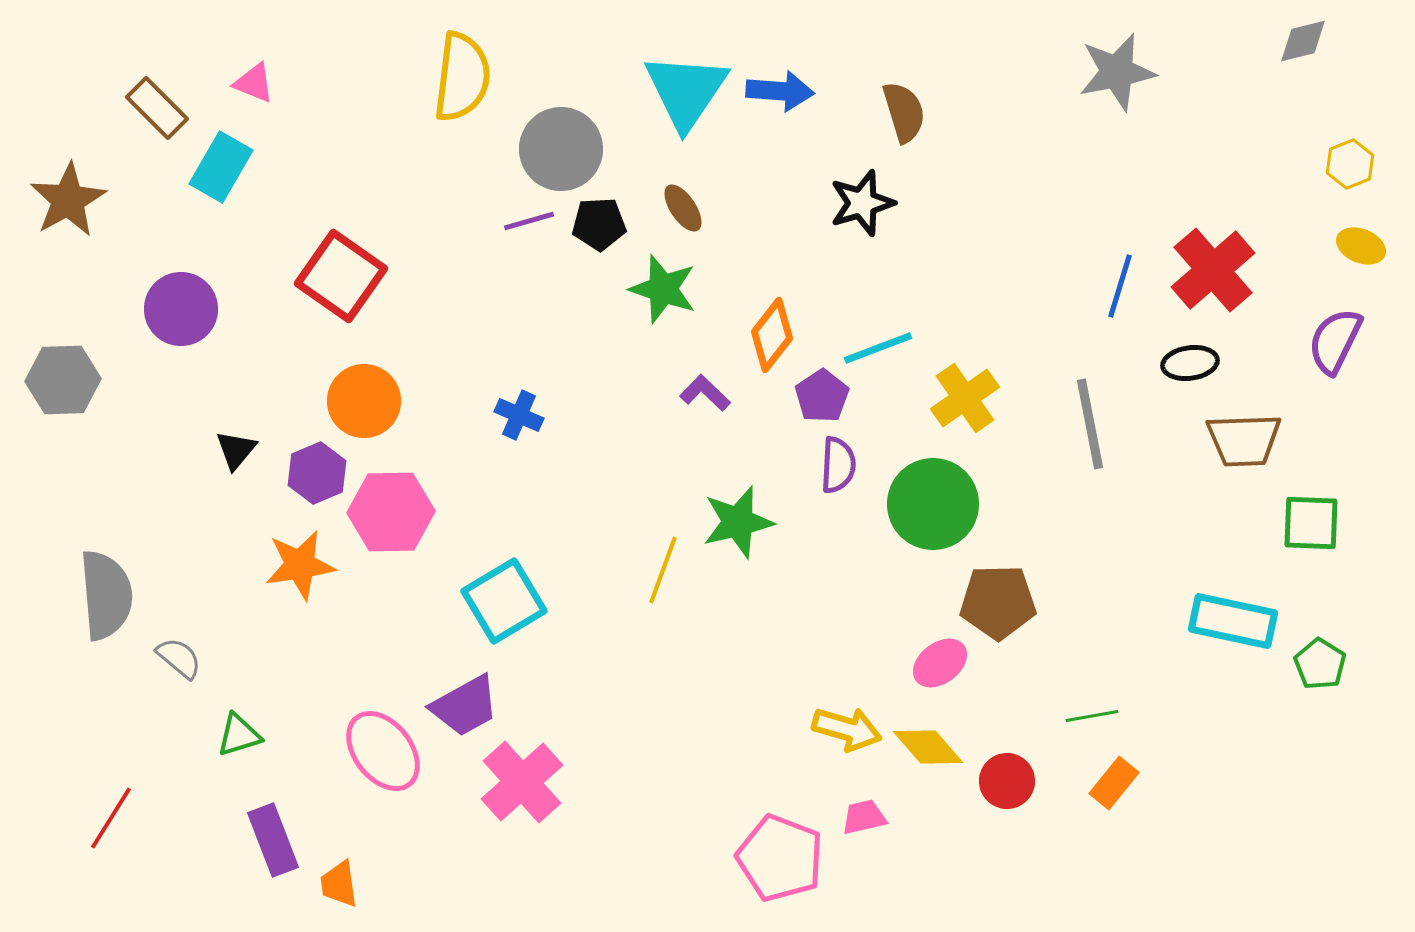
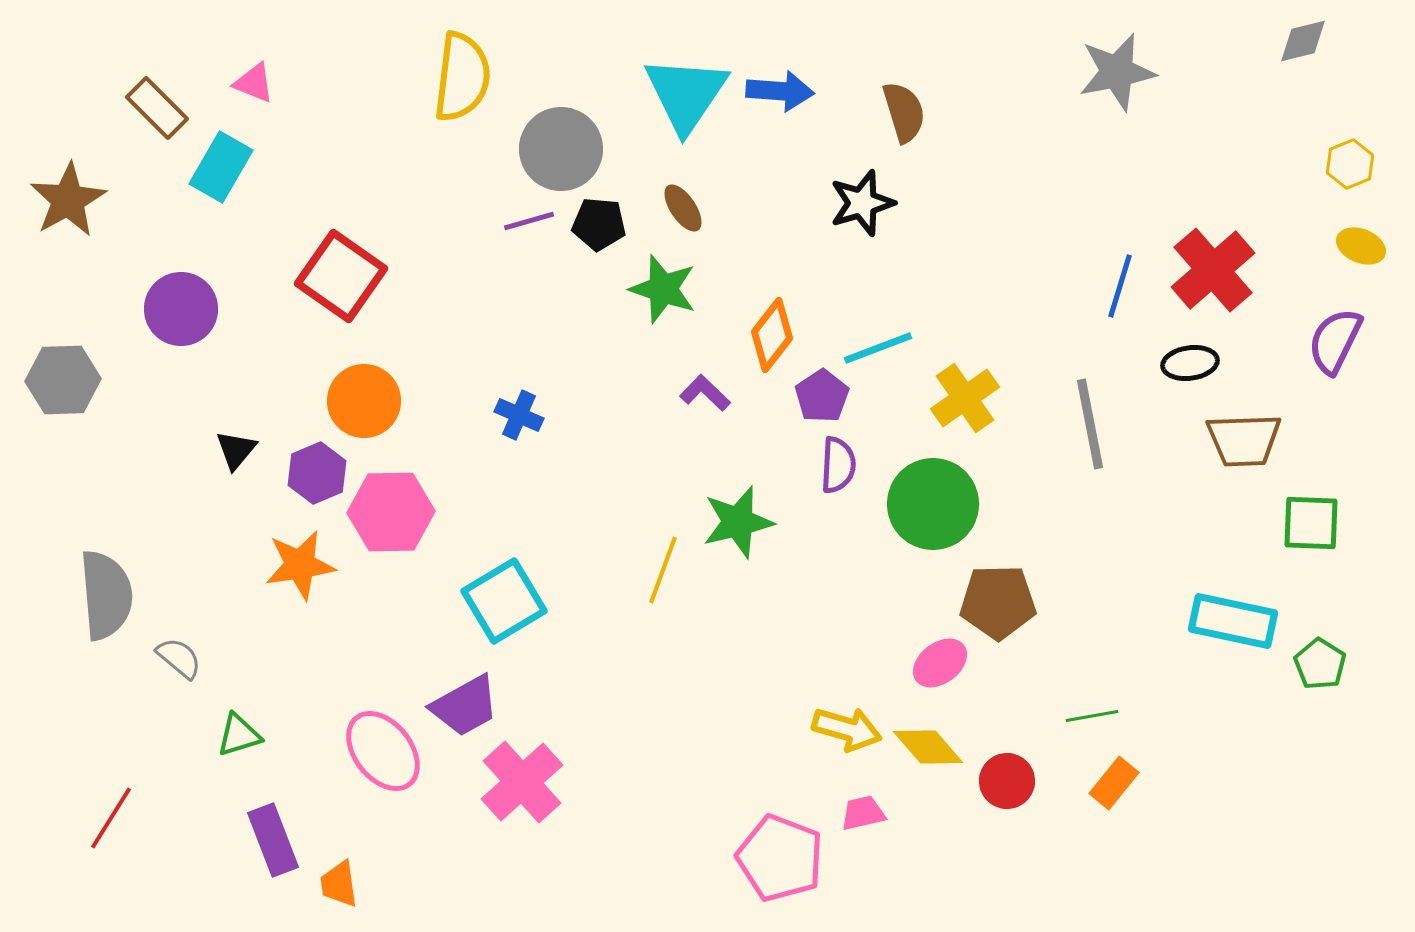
cyan triangle at (686, 91): moved 3 px down
black pentagon at (599, 224): rotated 8 degrees clockwise
pink trapezoid at (864, 817): moved 1 px left, 4 px up
